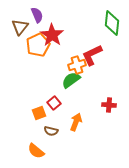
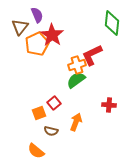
orange pentagon: moved 1 px left, 1 px up
green semicircle: moved 5 px right
